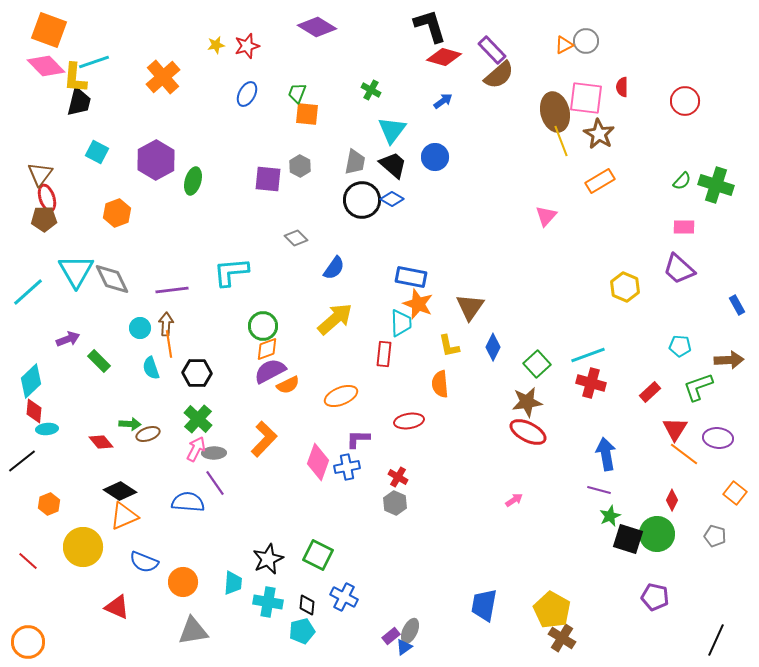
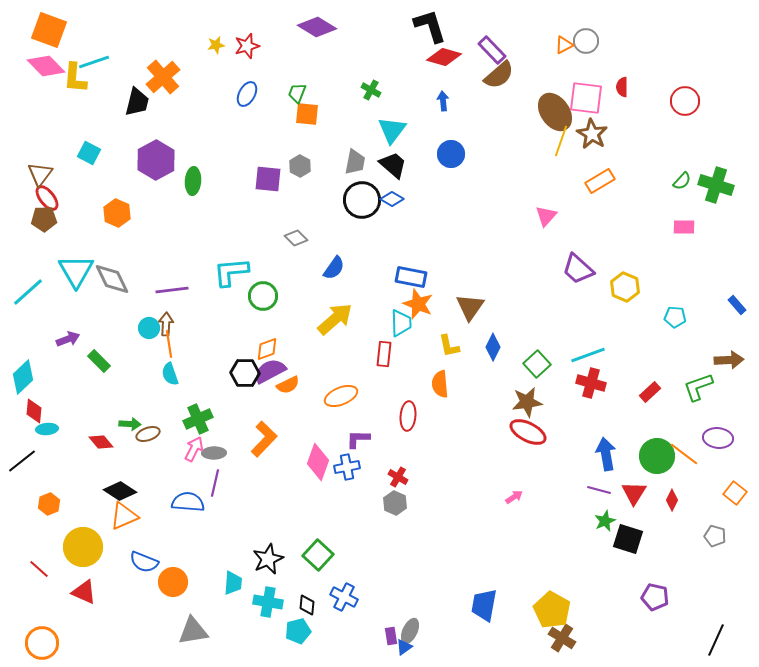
blue arrow at (443, 101): rotated 60 degrees counterclockwise
black trapezoid at (79, 102): moved 58 px right
brown ellipse at (555, 112): rotated 21 degrees counterclockwise
brown star at (599, 134): moved 7 px left
yellow line at (561, 141): rotated 40 degrees clockwise
cyan square at (97, 152): moved 8 px left, 1 px down
blue circle at (435, 157): moved 16 px right, 3 px up
green ellipse at (193, 181): rotated 12 degrees counterclockwise
red ellipse at (47, 198): rotated 20 degrees counterclockwise
orange hexagon at (117, 213): rotated 16 degrees counterclockwise
purple trapezoid at (679, 269): moved 101 px left
blue rectangle at (737, 305): rotated 12 degrees counterclockwise
green circle at (263, 326): moved 30 px up
cyan circle at (140, 328): moved 9 px right
cyan pentagon at (680, 346): moved 5 px left, 29 px up
cyan semicircle at (151, 368): moved 19 px right, 6 px down
black hexagon at (197, 373): moved 48 px right
cyan diamond at (31, 381): moved 8 px left, 4 px up
green cross at (198, 419): rotated 24 degrees clockwise
red ellipse at (409, 421): moved 1 px left, 5 px up; rotated 76 degrees counterclockwise
red triangle at (675, 429): moved 41 px left, 64 px down
pink arrow at (196, 449): moved 2 px left
purple line at (215, 483): rotated 48 degrees clockwise
pink arrow at (514, 500): moved 3 px up
green star at (610, 516): moved 5 px left, 5 px down
green circle at (657, 534): moved 78 px up
green square at (318, 555): rotated 16 degrees clockwise
red line at (28, 561): moved 11 px right, 8 px down
orange circle at (183, 582): moved 10 px left
red triangle at (117, 607): moved 33 px left, 15 px up
cyan pentagon at (302, 631): moved 4 px left
purple rectangle at (391, 636): rotated 60 degrees counterclockwise
orange circle at (28, 642): moved 14 px right, 1 px down
